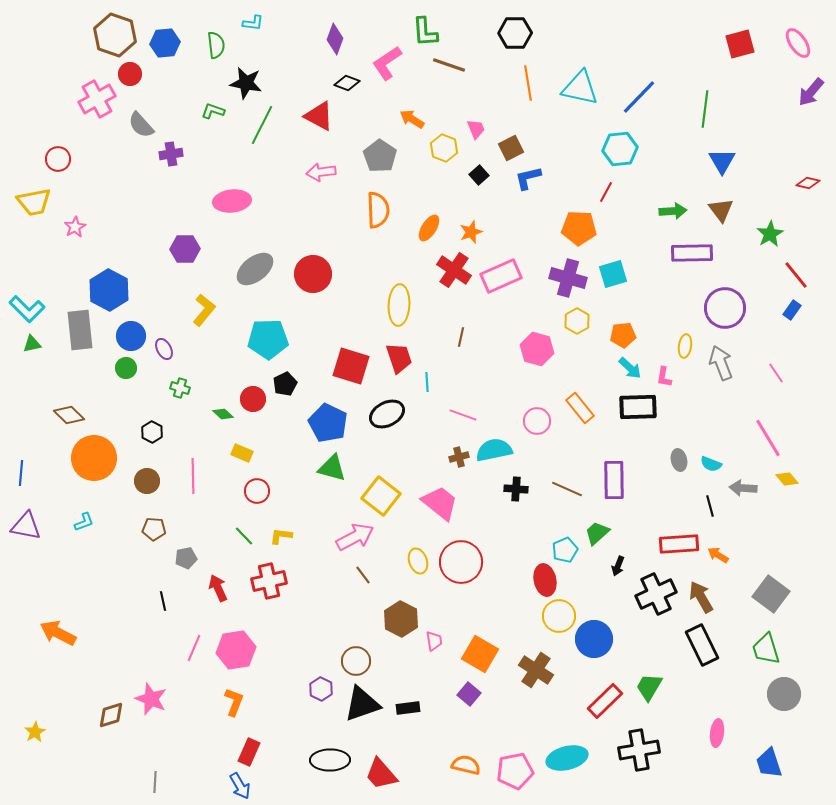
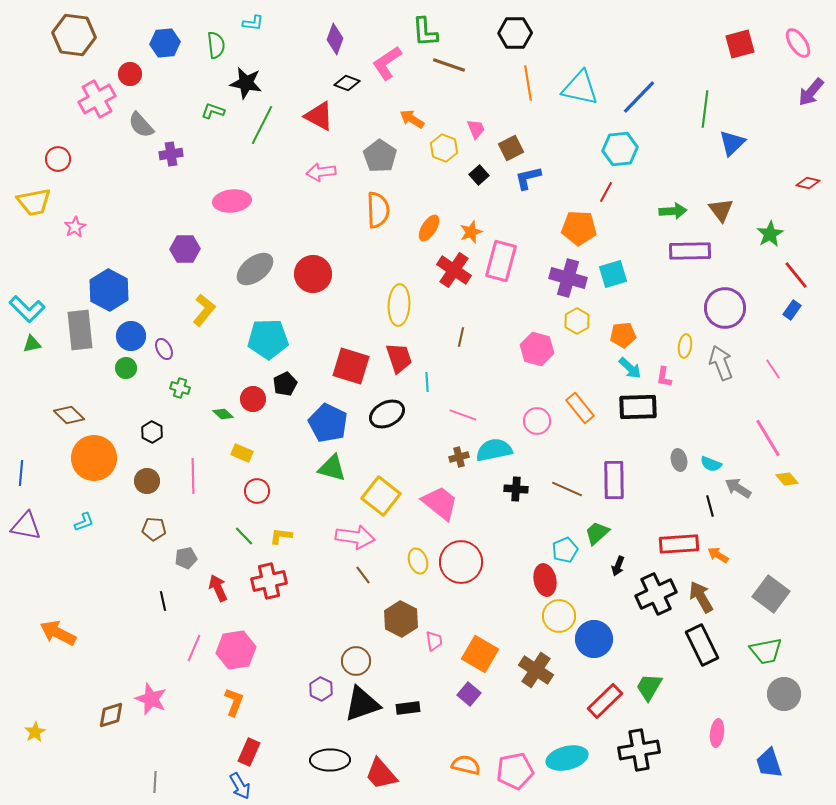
brown hexagon at (115, 35): moved 41 px left; rotated 12 degrees counterclockwise
blue triangle at (722, 161): moved 10 px right, 18 px up; rotated 16 degrees clockwise
purple rectangle at (692, 253): moved 2 px left, 2 px up
pink rectangle at (501, 276): moved 15 px up; rotated 51 degrees counterclockwise
pink line at (776, 373): moved 3 px left, 4 px up
gray arrow at (743, 488): moved 5 px left; rotated 28 degrees clockwise
pink arrow at (355, 537): rotated 36 degrees clockwise
green trapezoid at (766, 649): moved 2 px down; rotated 84 degrees counterclockwise
